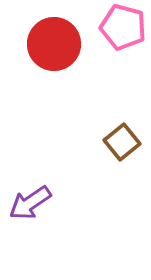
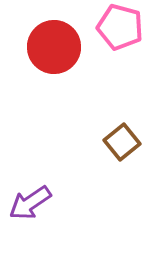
pink pentagon: moved 3 px left
red circle: moved 3 px down
